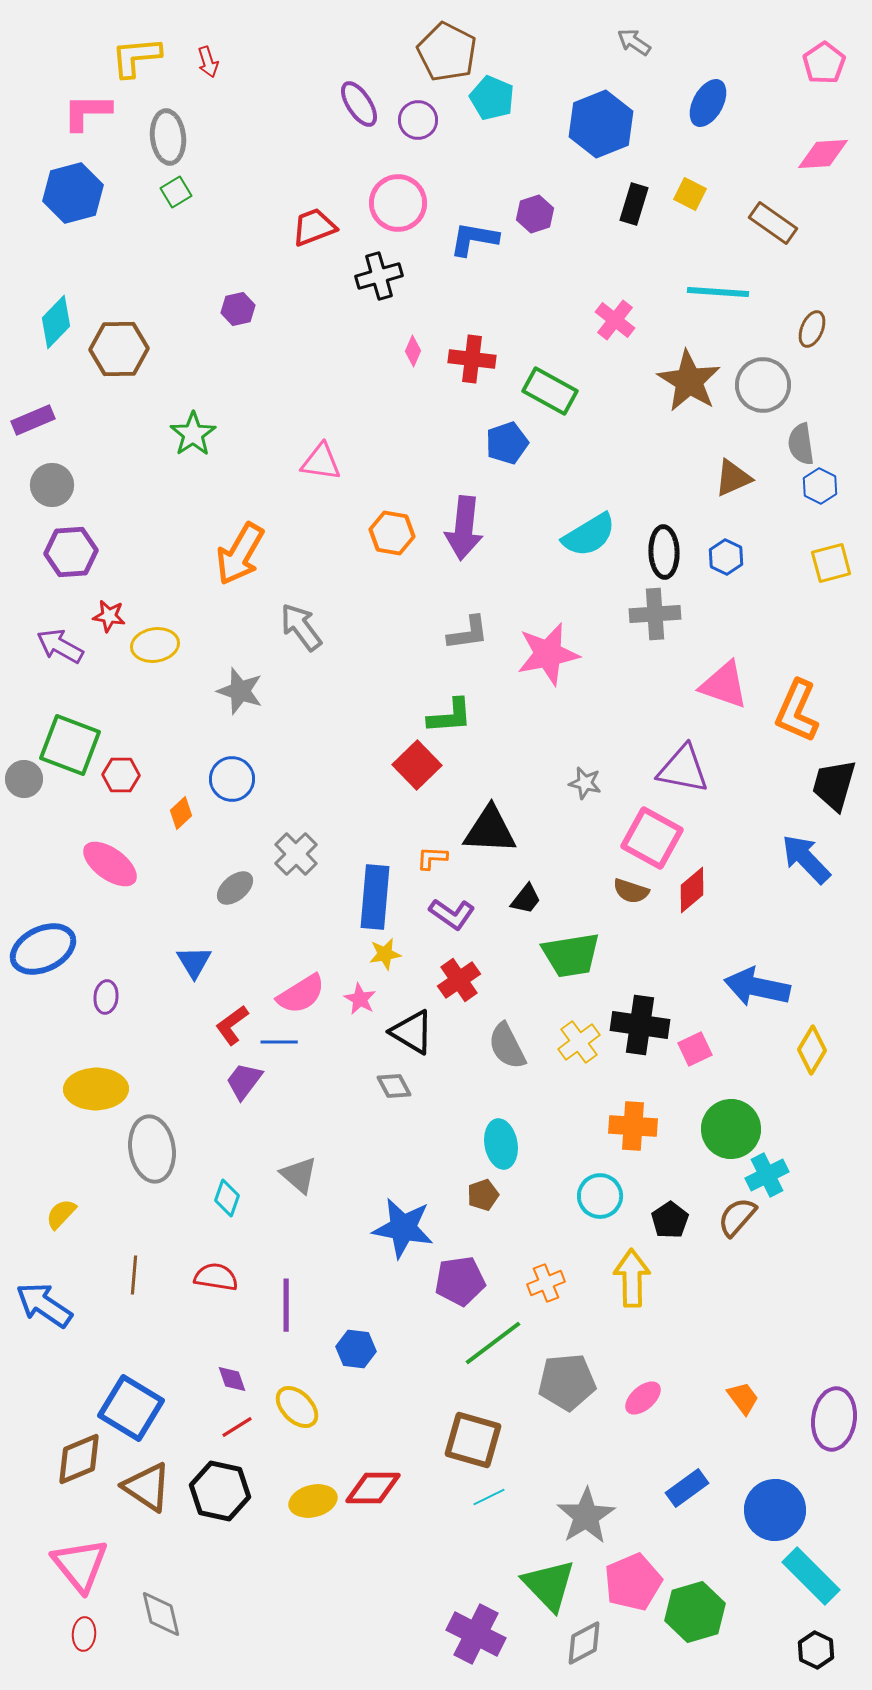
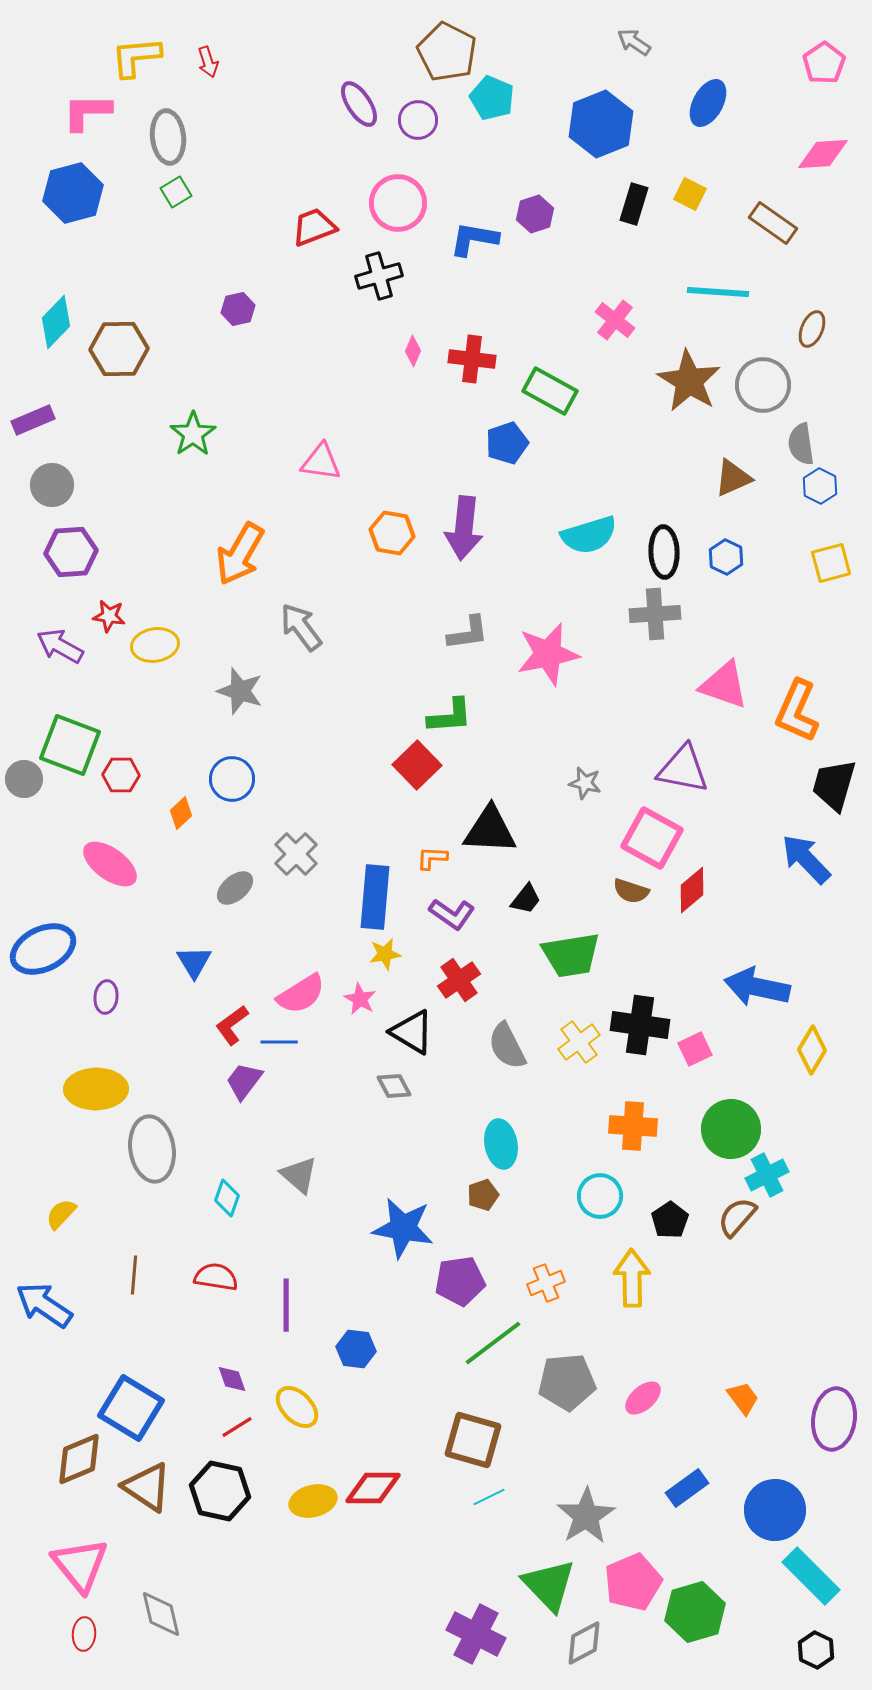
cyan semicircle at (589, 535): rotated 14 degrees clockwise
